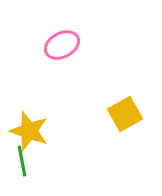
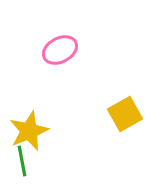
pink ellipse: moved 2 px left, 5 px down
yellow star: rotated 30 degrees clockwise
